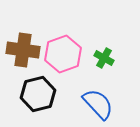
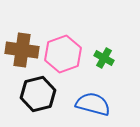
brown cross: moved 1 px left
blue semicircle: moved 5 px left; rotated 32 degrees counterclockwise
